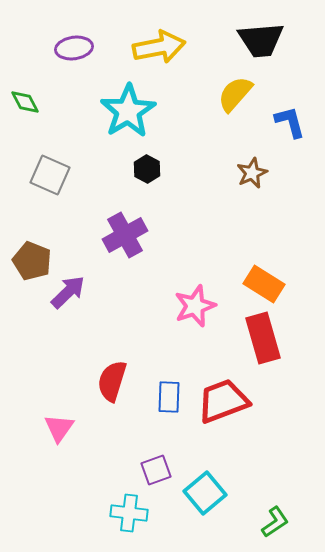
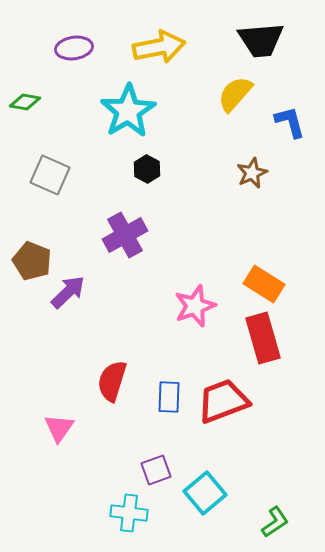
green diamond: rotated 52 degrees counterclockwise
